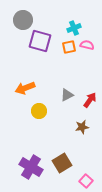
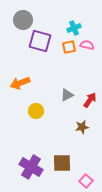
orange arrow: moved 5 px left, 5 px up
yellow circle: moved 3 px left
brown square: rotated 30 degrees clockwise
